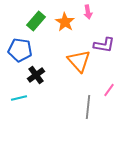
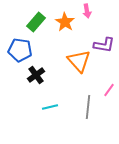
pink arrow: moved 1 px left, 1 px up
green rectangle: moved 1 px down
cyan line: moved 31 px right, 9 px down
